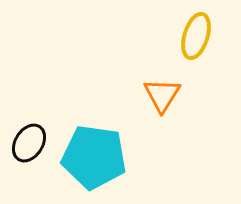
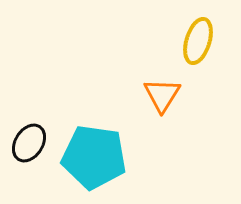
yellow ellipse: moved 2 px right, 5 px down
